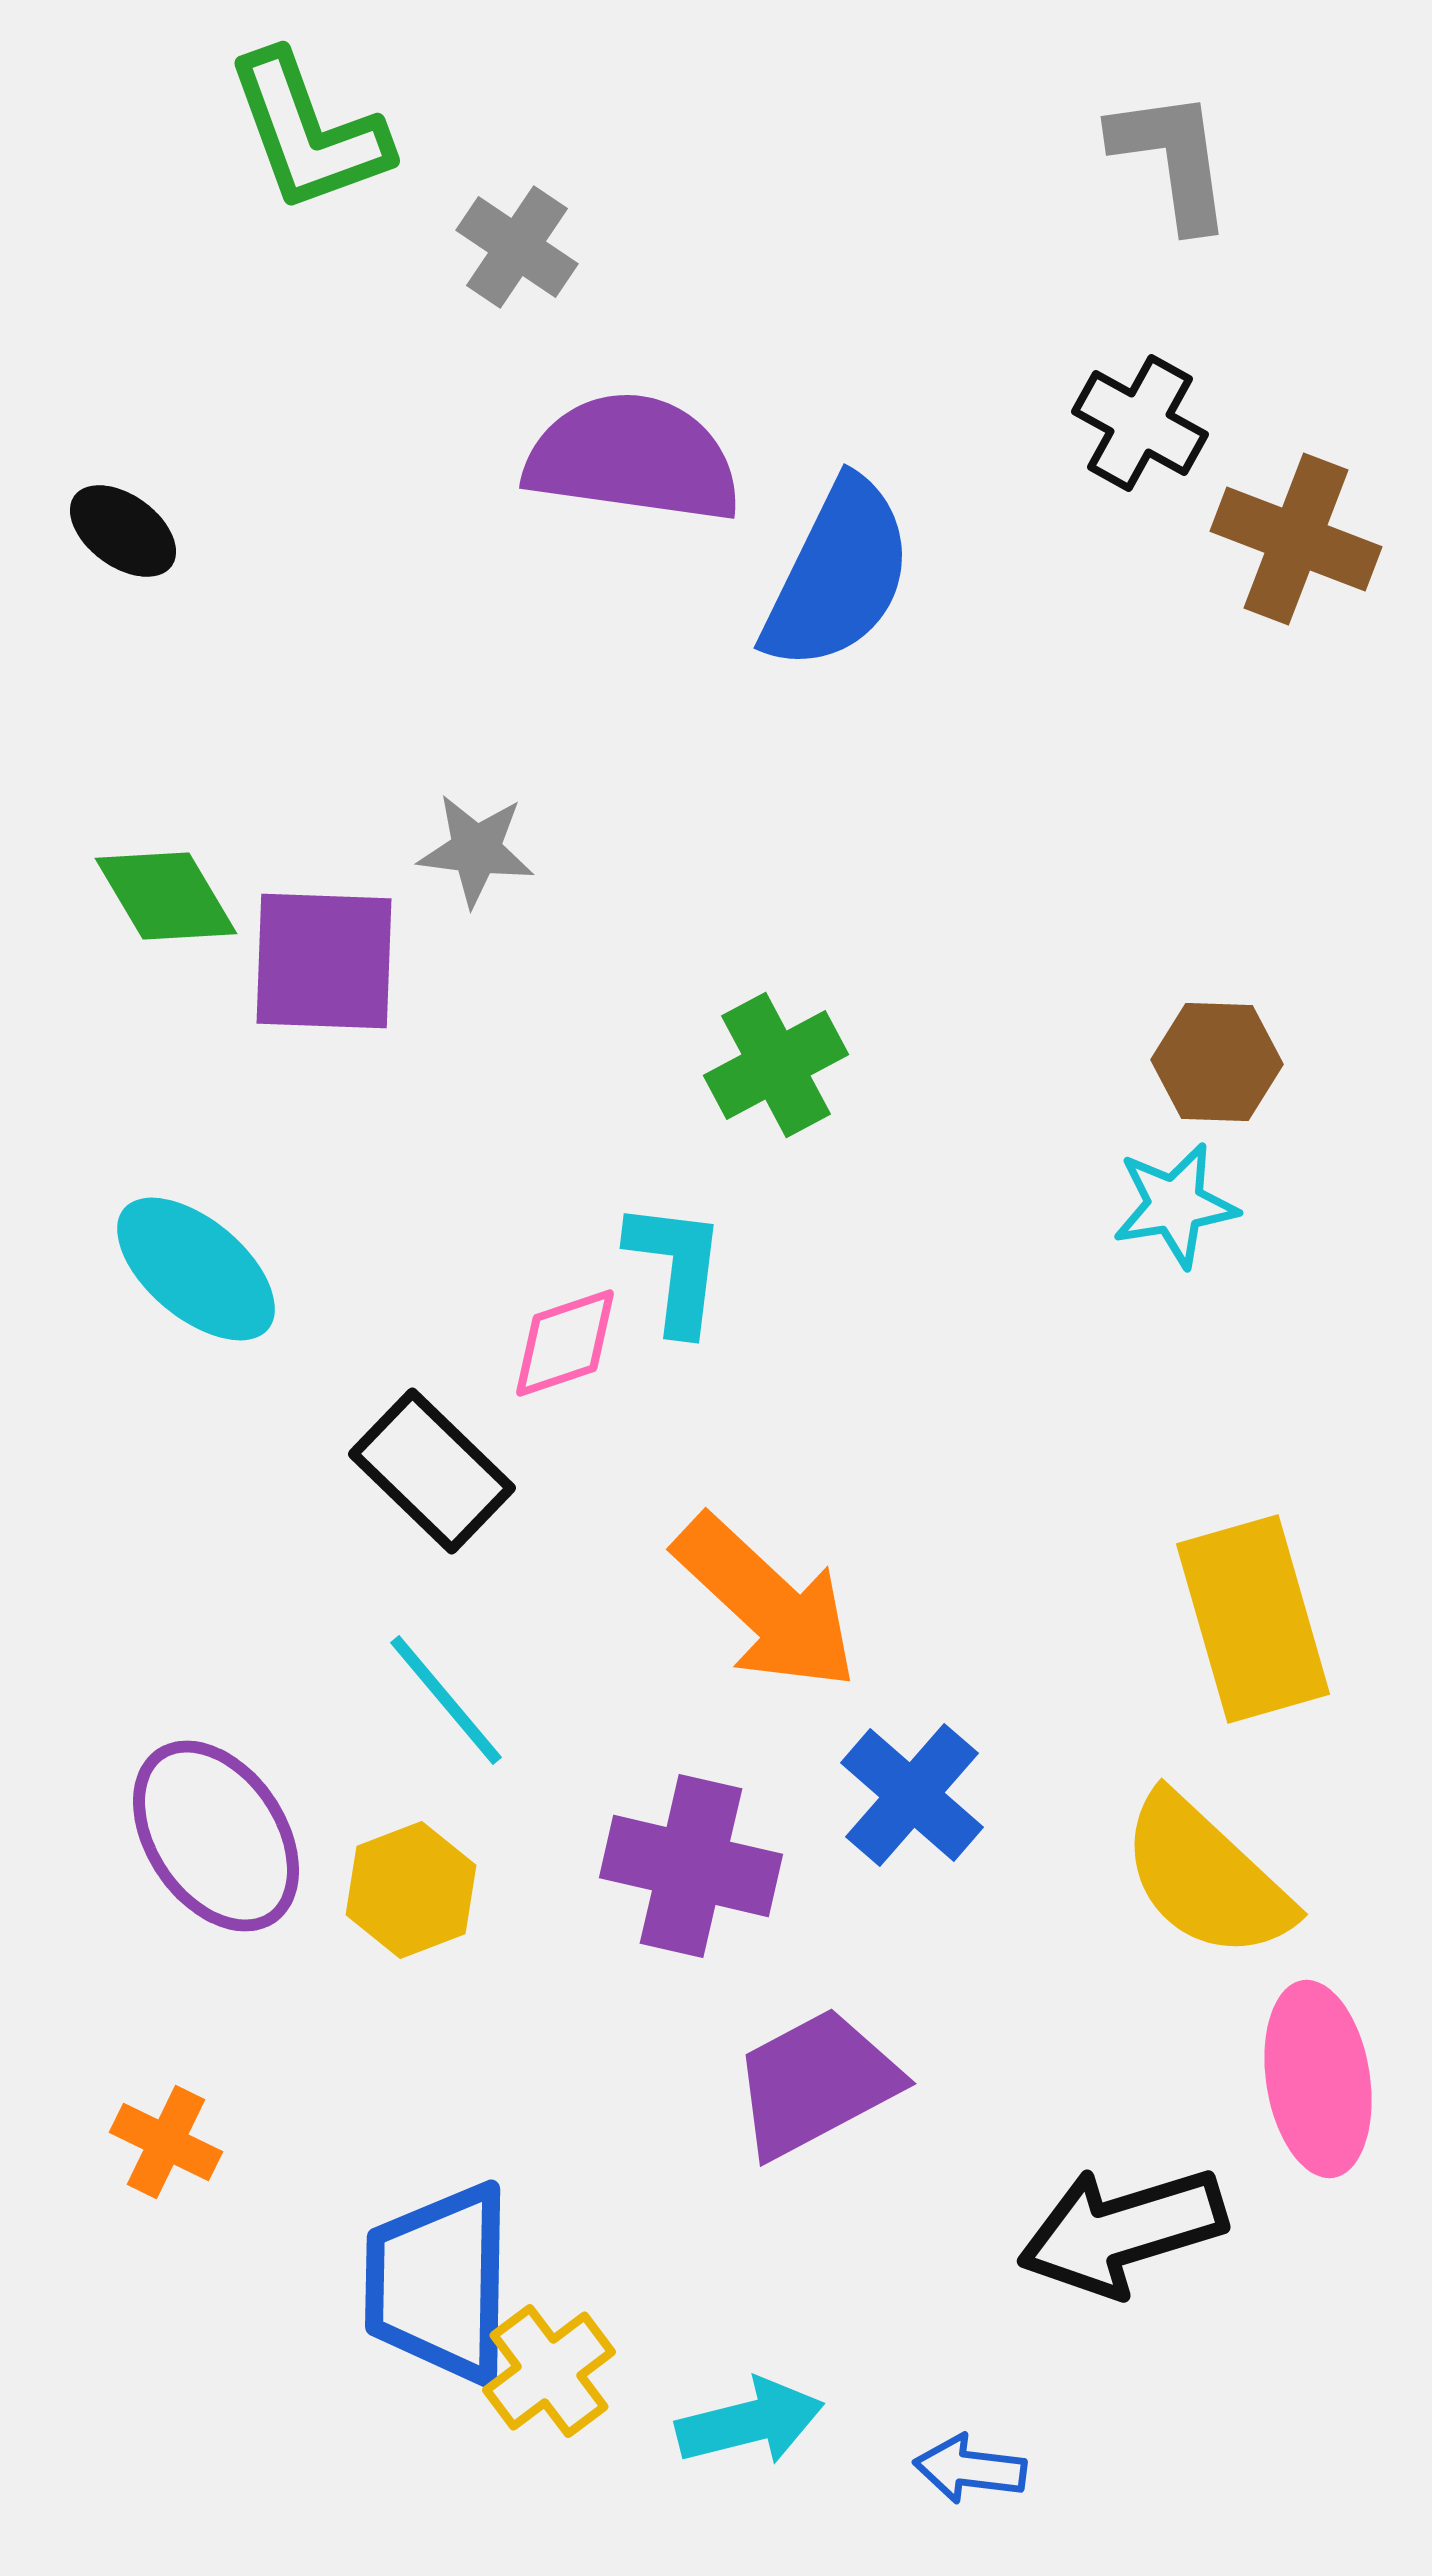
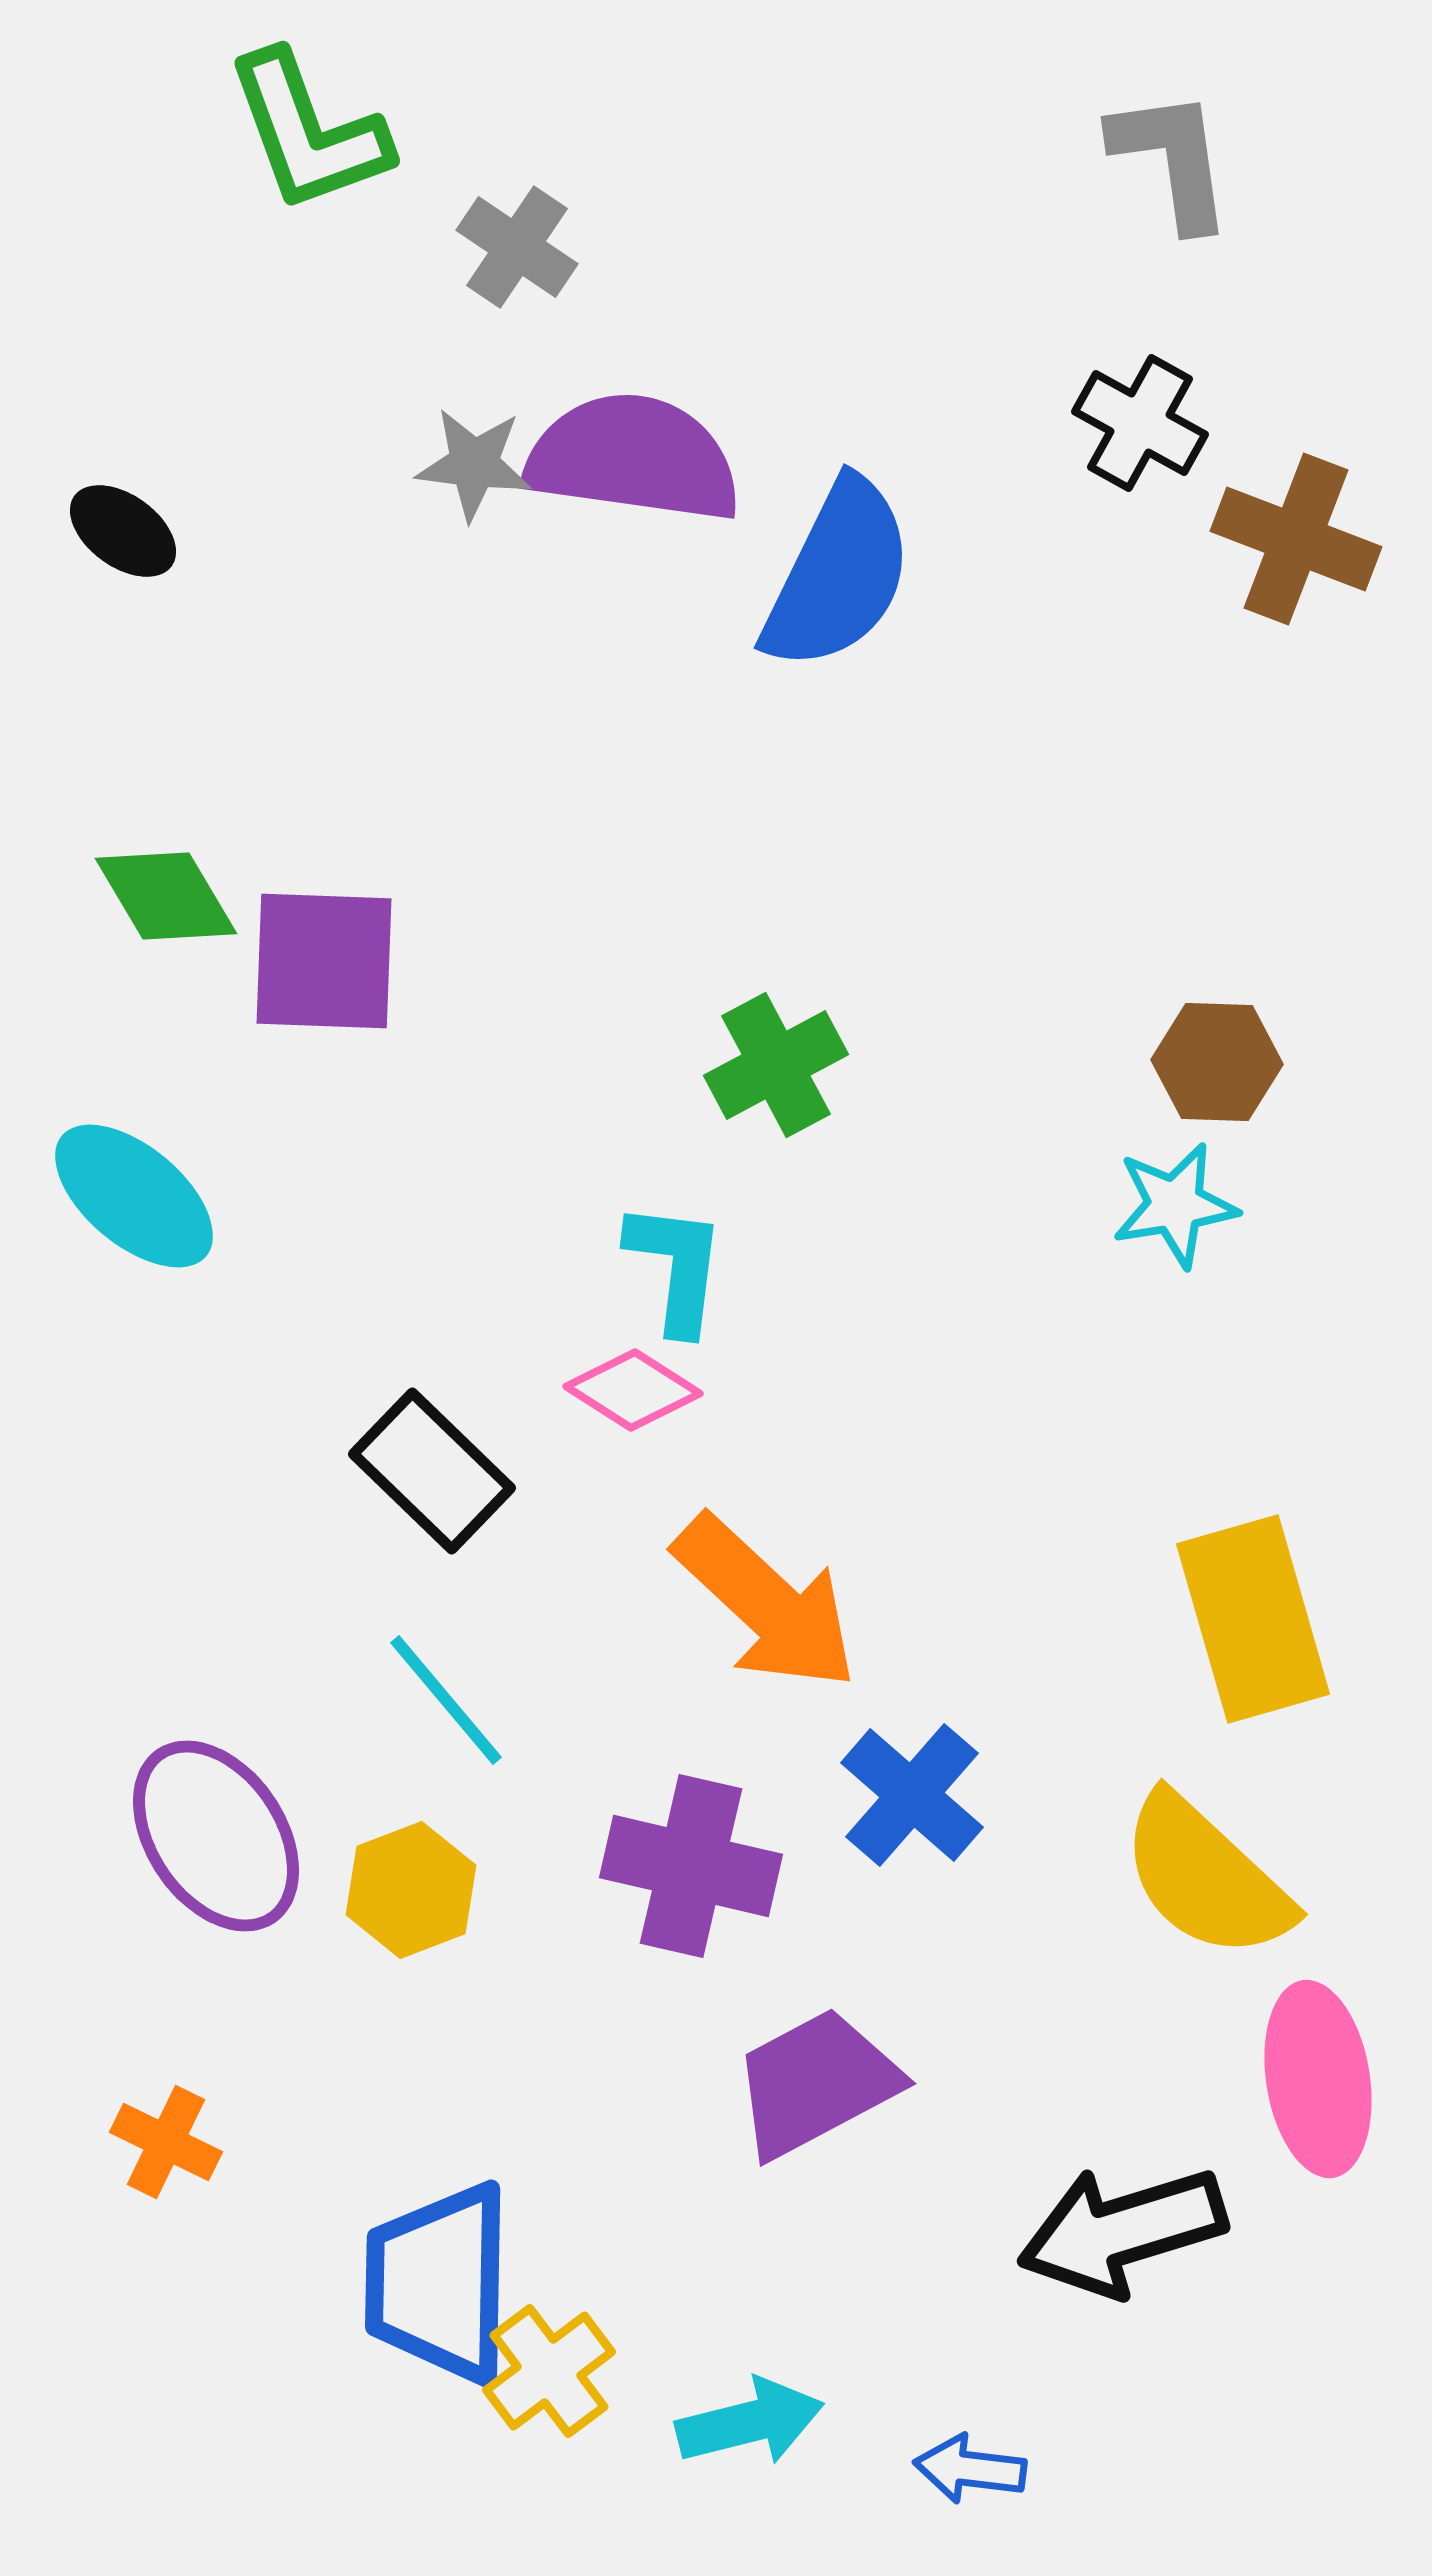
gray star: moved 2 px left, 386 px up
cyan ellipse: moved 62 px left, 73 px up
pink diamond: moved 68 px right, 47 px down; rotated 51 degrees clockwise
